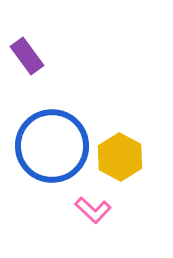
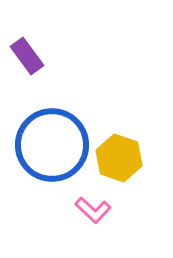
blue circle: moved 1 px up
yellow hexagon: moved 1 px left, 1 px down; rotated 9 degrees counterclockwise
